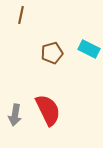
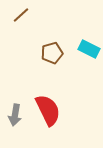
brown line: rotated 36 degrees clockwise
